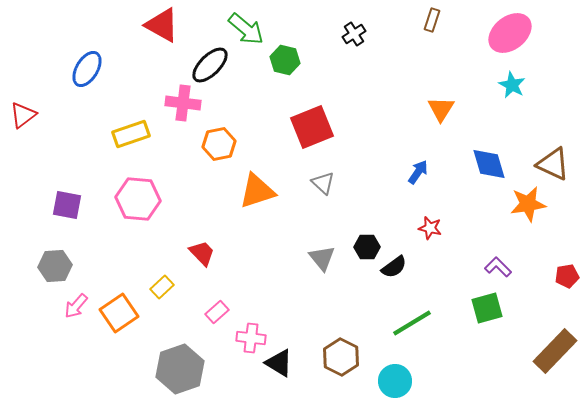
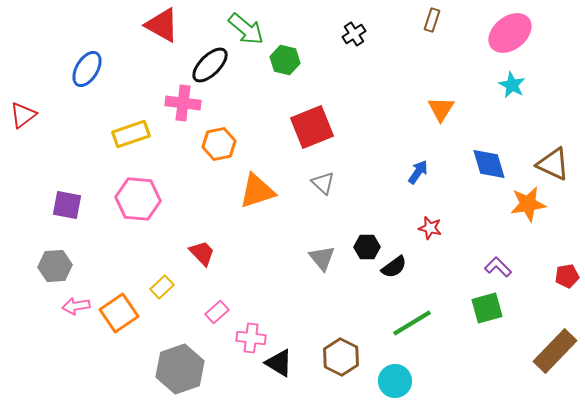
pink arrow at (76, 306): rotated 40 degrees clockwise
